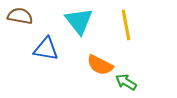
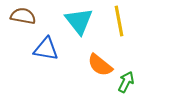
brown semicircle: moved 3 px right
yellow line: moved 7 px left, 4 px up
orange semicircle: rotated 12 degrees clockwise
green arrow: rotated 85 degrees clockwise
